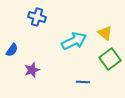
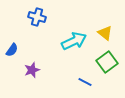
green square: moved 3 px left, 3 px down
blue line: moved 2 px right; rotated 24 degrees clockwise
